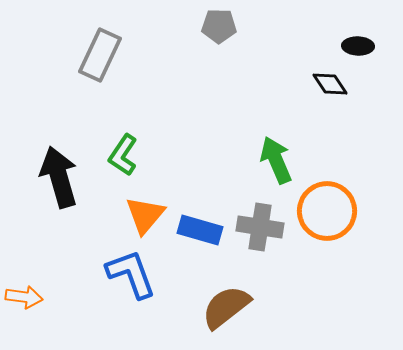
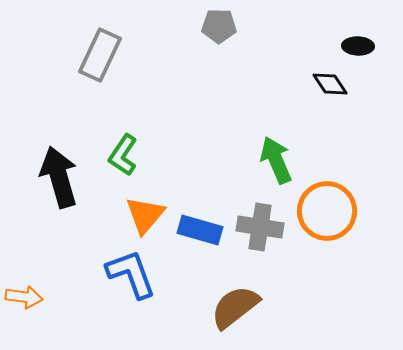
brown semicircle: moved 9 px right
